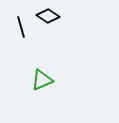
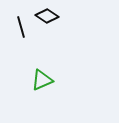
black diamond: moved 1 px left
